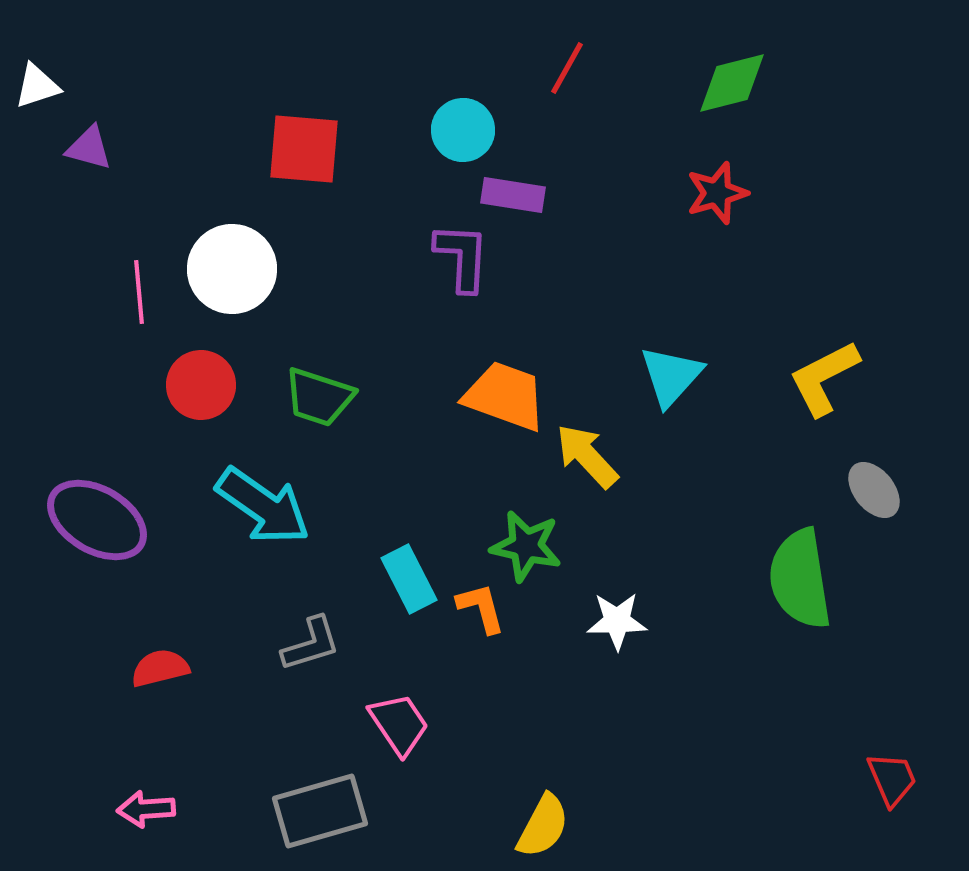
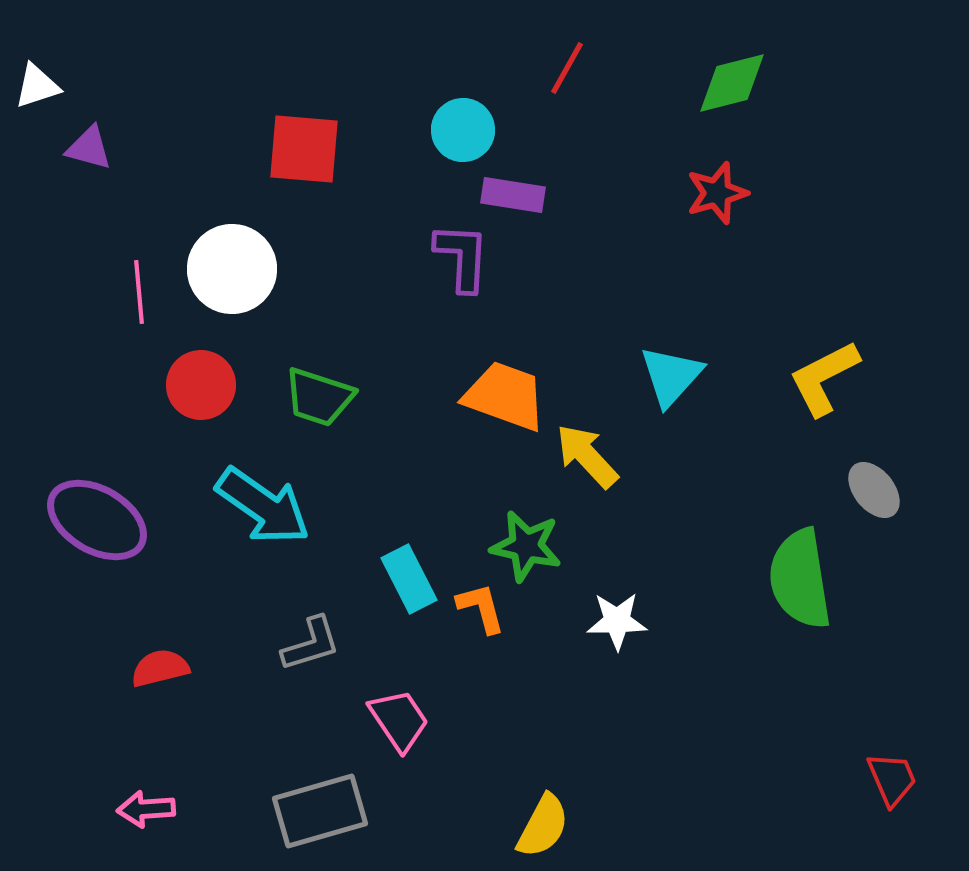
pink trapezoid: moved 4 px up
